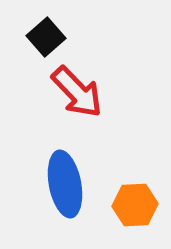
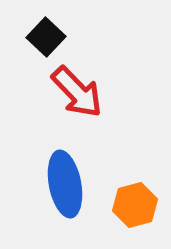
black square: rotated 6 degrees counterclockwise
orange hexagon: rotated 12 degrees counterclockwise
